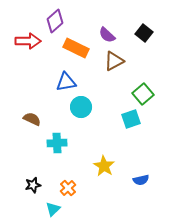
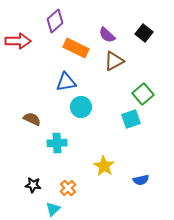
red arrow: moved 10 px left
black star: rotated 21 degrees clockwise
